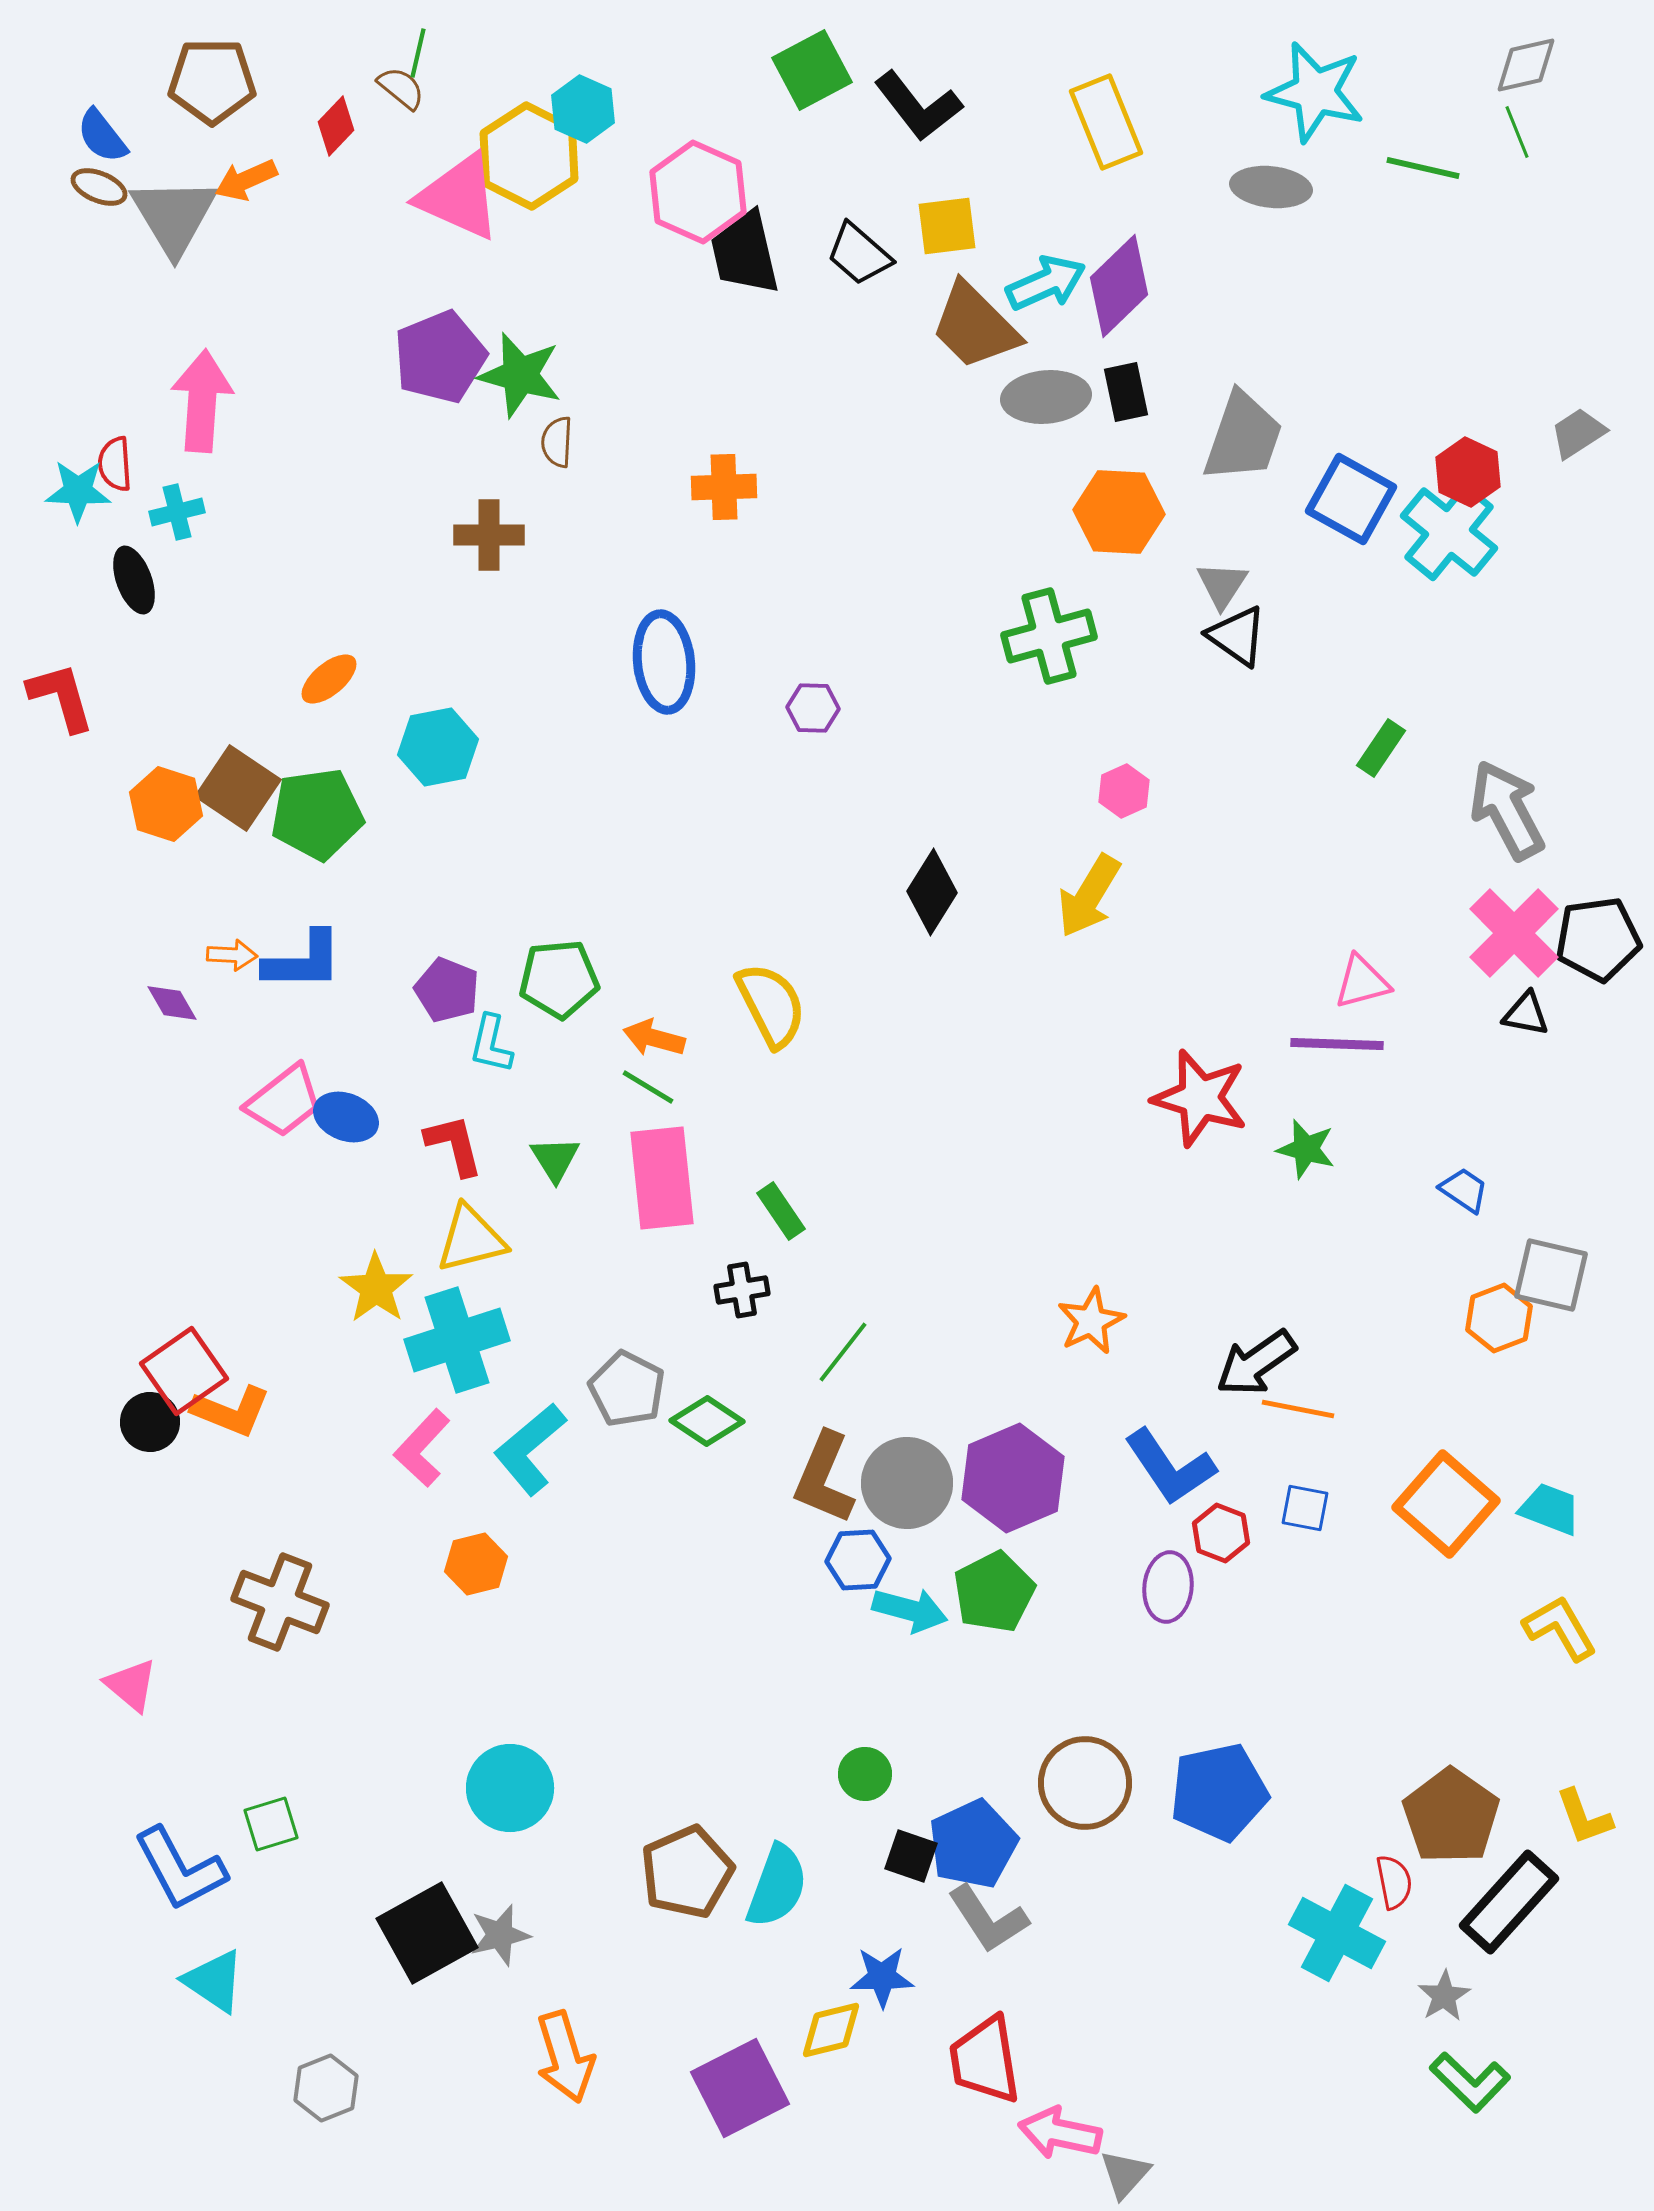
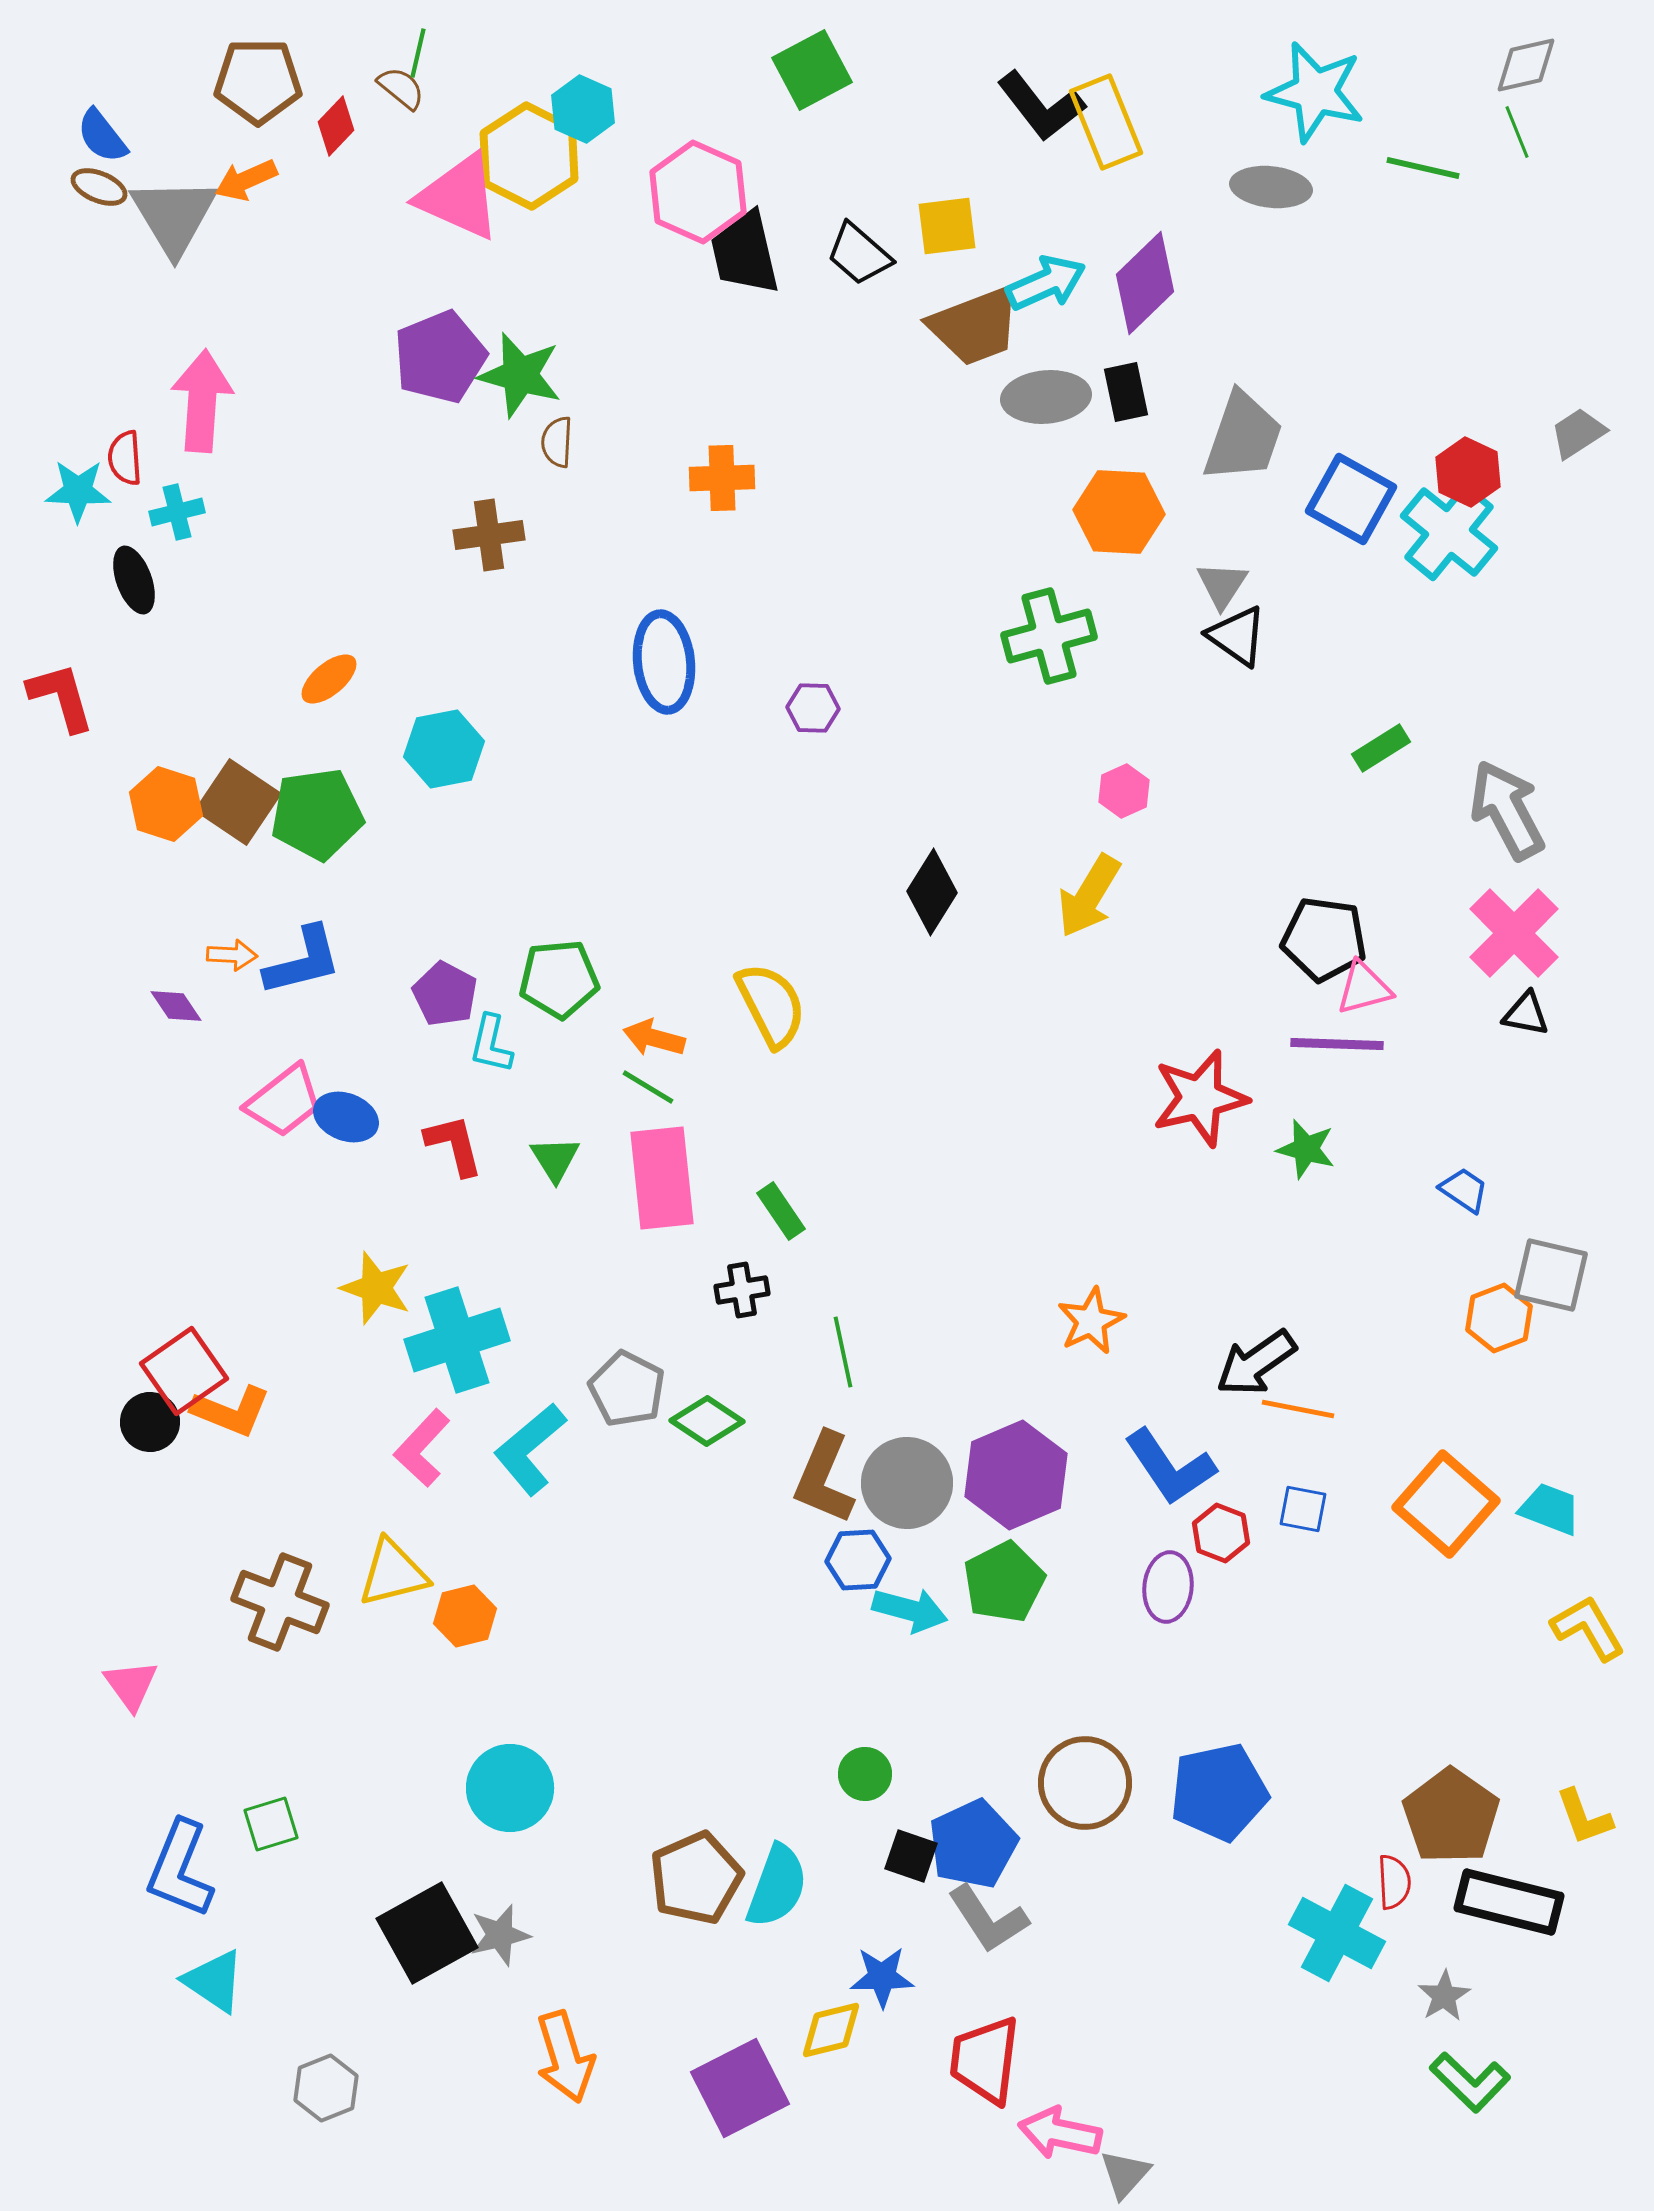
brown pentagon at (212, 81): moved 46 px right
black L-shape at (918, 106): moved 123 px right
purple diamond at (1119, 286): moved 26 px right, 3 px up
brown trapezoid at (975, 326): rotated 66 degrees counterclockwise
red semicircle at (115, 464): moved 10 px right, 6 px up
orange cross at (724, 487): moved 2 px left, 9 px up
brown cross at (489, 535): rotated 8 degrees counterclockwise
cyan hexagon at (438, 747): moved 6 px right, 2 px down
green rectangle at (1381, 748): rotated 24 degrees clockwise
brown square at (238, 788): moved 14 px down
black pentagon at (1598, 939): moved 274 px left; rotated 16 degrees clockwise
blue L-shape at (303, 961): rotated 14 degrees counterclockwise
pink triangle at (1362, 982): moved 2 px right, 6 px down
purple pentagon at (447, 990): moved 2 px left, 4 px down; rotated 6 degrees clockwise
purple diamond at (172, 1003): moved 4 px right, 3 px down; rotated 4 degrees counterclockwise
red star at (1200, 1098): rotated 30 degrees counterclockwise
yellow triangle at (471, 1239): moved 78 px left, 334 px down
yellow star at (376, 1288): rotated 16 degrees counterclockwise
green line at (843, 1352): rotated 50 degrees counterclockwise
purple hexagon at (1013, 1478): moved 3 px right, 3 px up
blue square at (1305, 1508): moved 2 px left, 1 px down
orange hexagon at (476, 1564): moved 11 px left, 52 px down
green pentagon at (994, 1592): moved 10 px right, 10 px up
yellow L-shape at (1560, 1628): moved 28 px right
pink triangle at (131, 1685): rotated 14 degrees clockwise
blue L-shape at (180, 1869): rotated 50 degrees clockwise
brown pentagon at (687, 1872): moved 9 px right, 6 px down
red semicircle at (1394, 1882): rotated 8 degrees clockwise
black rectangle at (1509, 1902): rotated 62 degrees clockwise
red trapezoid at (985, 2060): rotated 16 degrees clockwise
